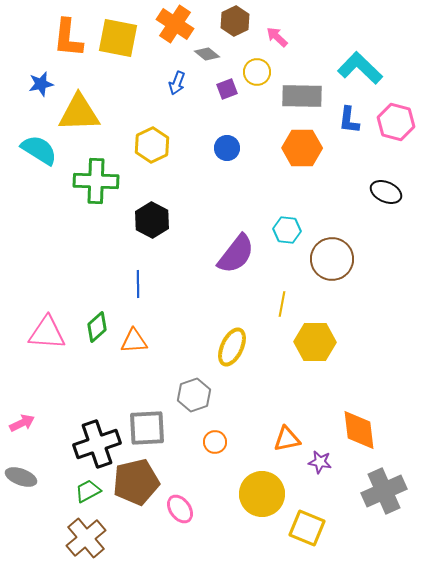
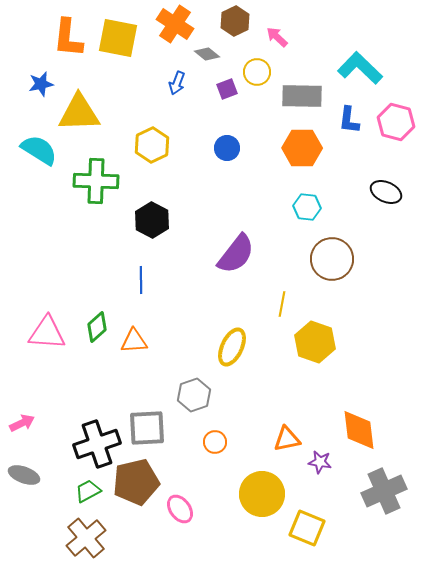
cyan hexagon at (287, 230): moved 20 px right, 23 px up
blue line at (138, 284): moved 3 px right, 4 px up
yellow hexagon at (315, 342): rotated 18 degrees clockwise
gray ellipse at (21, 477): moved 3 px right, 2 px up
